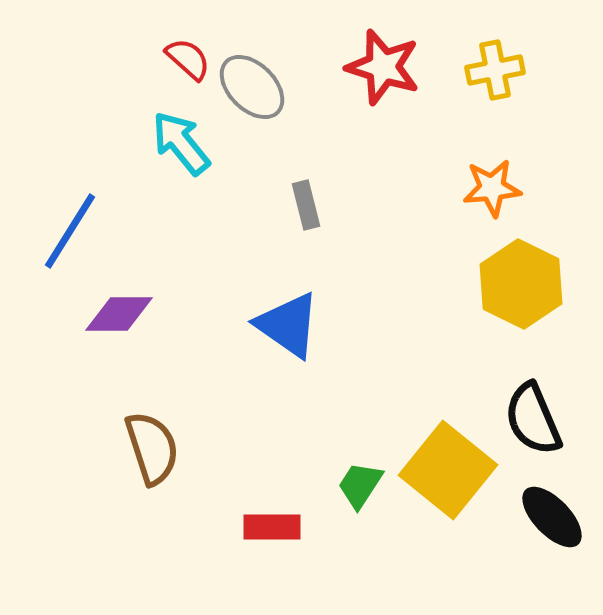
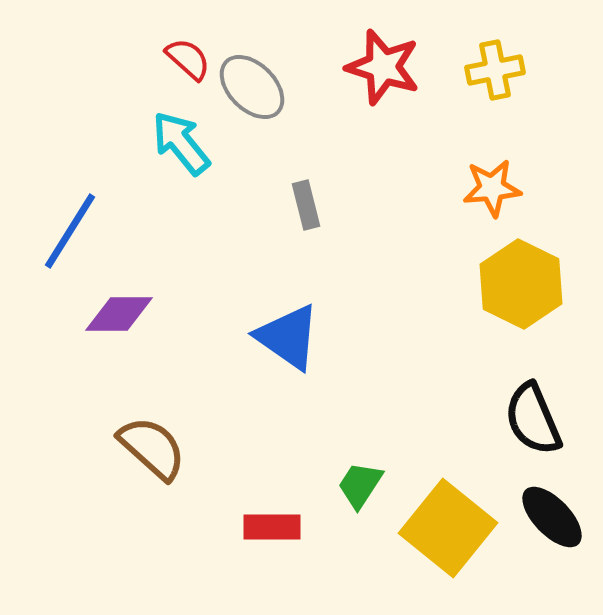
blue triangle: moved 12 px down
brown semicircle: rotated 30 degrees counterclockwise
yellow square: moved 58 px down
